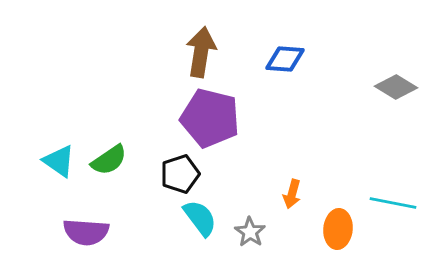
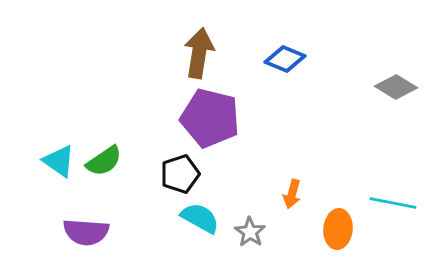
brown arrow: moved 2 px left, 1 px down
blue diamond: rotated 18 degrees clockwise
green semicircle: moved 5 px left, 1 px down
cyan semicircle: rotated 24 degrees counterclockwise
